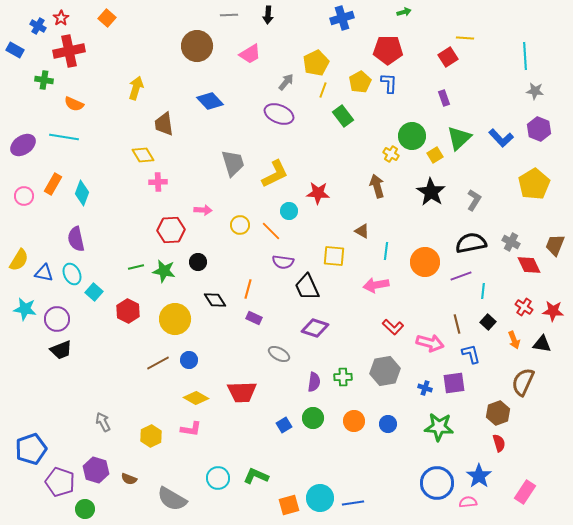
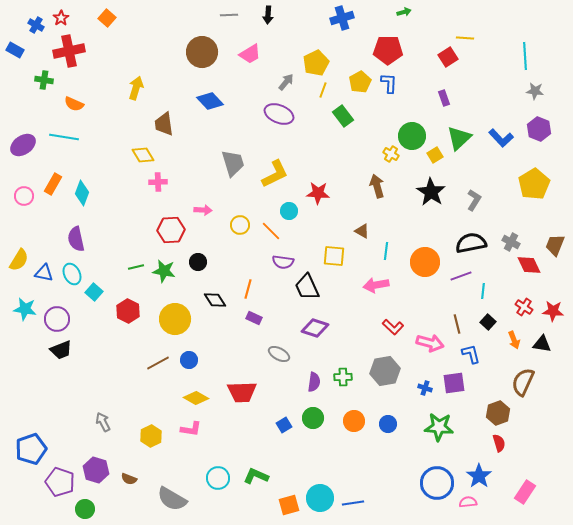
blue cross at (38, 26): moved 2 px left, 1 px up
brown circle at (197, 46): moved 5 px right, 6 px down
